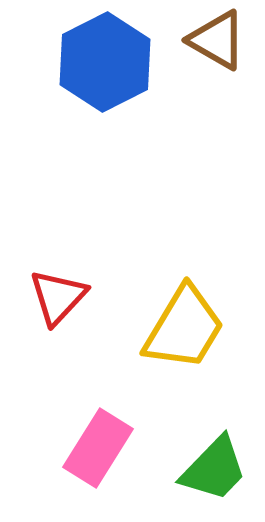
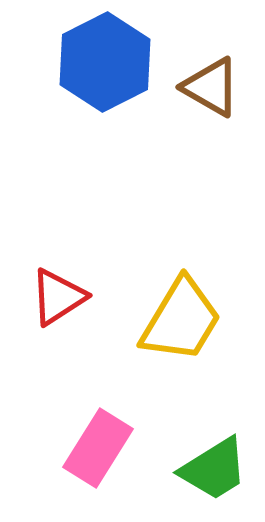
brown triangle: moved 6 px left, 47 px down
red triangle: rotated 14 degrees clockwise
yellow trapezoid: moved 3 px left, 8 px up
green trapezoid: rotated 14 degrees clockwise
